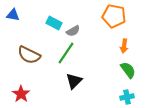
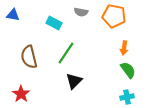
gray semicircle: moved 8 px right, 19 px up; rotated 40 degrees clockwise
orange arrow: moved 2 px down
brown semicircle: moved 2 px down; rotated 50 degrees clockwise
